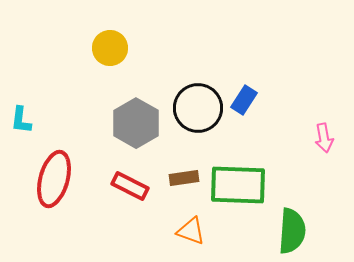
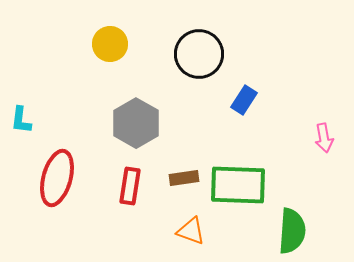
yellow circle: moved 4 px up
black circle: moved 1 px right, 54 px up
red ellipse: moved 3 px right, 1 px up
red rectangle: rotated 72 degrees clockwise
